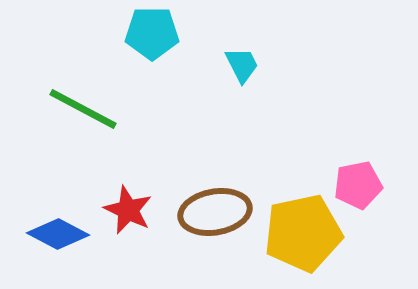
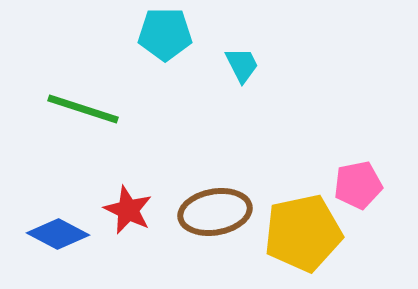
cyan pentagon: moved 13 px right, 1 px down
green line: rotated 10 degrees counterclockwise
